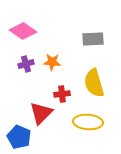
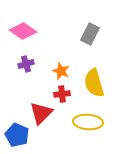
gray rectangle: moved 3 px left, 5 px up; rotated 60 degrees counterclockwise
orange star: moved 9 px right, 9 px down; rotated 18 degrees clockwise
blue pentagon: moved 2 px left, 2 px up
